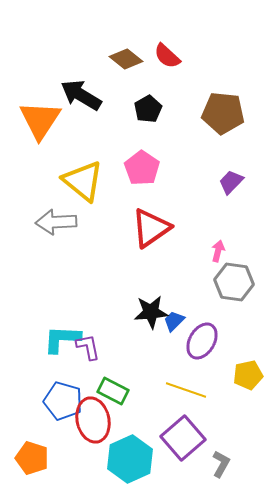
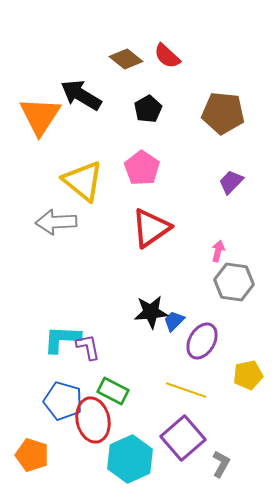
orange triangle: moved 4 px up
orange pentagon: moved 3 px up
